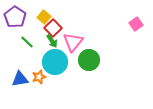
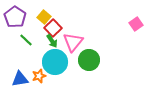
green line: moved 1 px left, 2 px up
orange star: moved 1 px up
